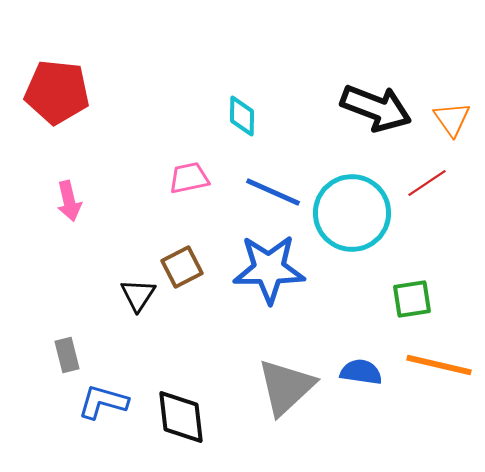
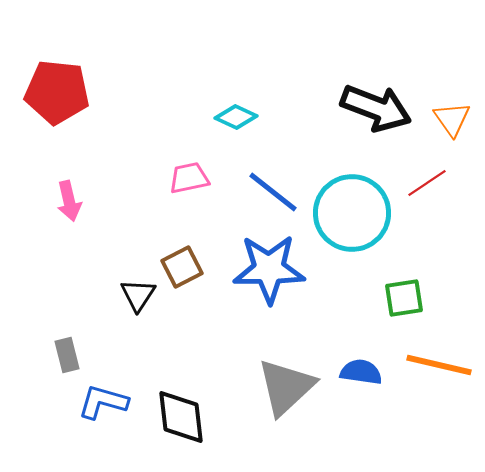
cyan diamond: moved 6 px left, 1 px down; rotated 66 degrees counterclockwise
blue line: rotated 14 degrees clockwise
green square: moved 8 px left, 1 px up
